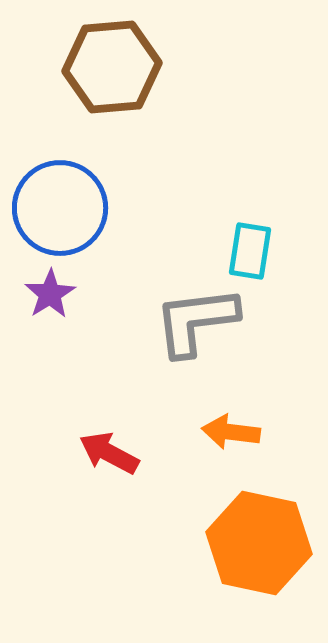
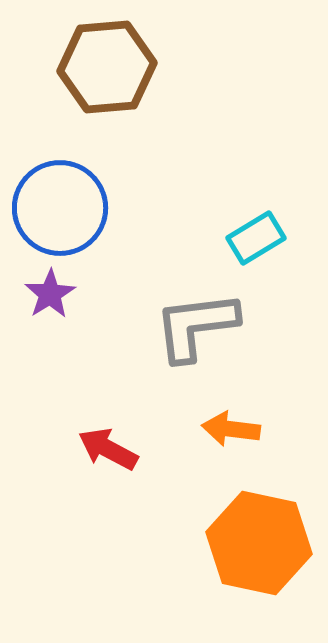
brown hexagon: moved 5 px left
cyan rectangle: moved 6 px right, 13 px up; rotated 50 degrees clockwise
gray L-shape: moved 5 px down
orange arrow: moved 3 px up
red arrow: moved 1 px left, 4 px up
